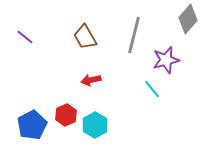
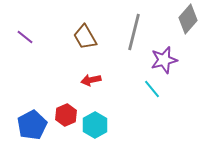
gray line: moved 3 px up
purple star: moved 2 px left
